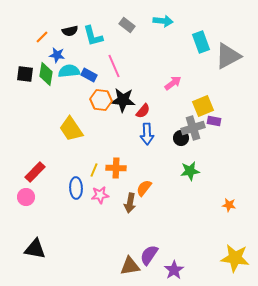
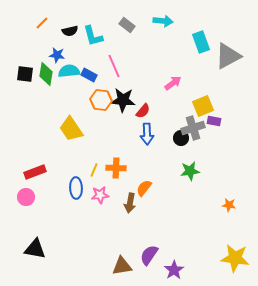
orange line: moved 14 px up
red rectangle: rotated 25 degrees clockwise
brown triangle: moved 8 px left
